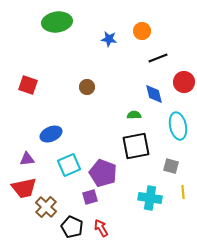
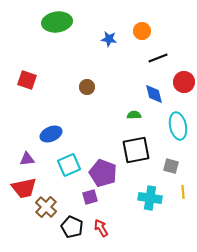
red square: moved 1 px left, 5 px up
black square: moved 4 px down
